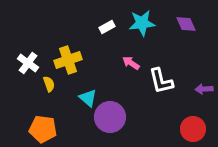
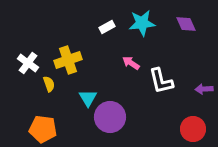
cyan triangle: rotated 18 degrees clockwise
